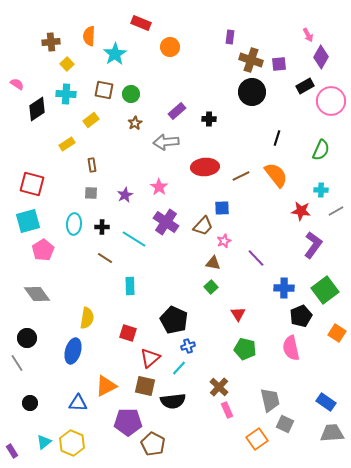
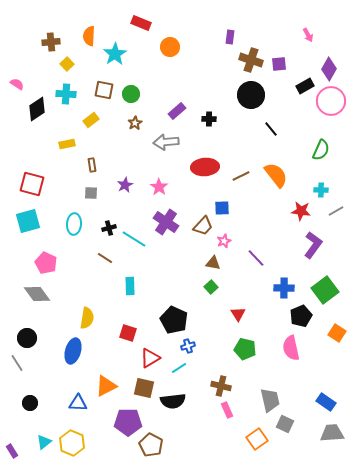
purple diamond at (321, 57): moved 8 px right, 12 px down
black circle at (252, 92): moved 1 px left, 3 px down
black line at (277, 138): moved 6 px left, 9 px up; rotated 56 degrees counterclockwise
yellow rectangle at (67, 144): rotated 21 degrees clockwise
purple star at (125, 195): moved 10 px up
black cross at (102, 227): moved 7 px right, 1 px down; rotated 16 degrees counterclockwise
pink pentagon at (43, 250): moved 3 px right, 13 px down; rotated 15 degrees counterclockwise
red triangle at (150, 358): rotated 10 degrees clockwise
cyan line at (179, 368): rotated 14 degrees clockwise
brown square at (145, 386): moved 1 px left, 2 px down
brown cross at (219, 387): moved 2 px right, 1 px up; rotated 30 degrees counterclockwise
brown pentagon at (153, 444): moved 2 px left, 1 px down
